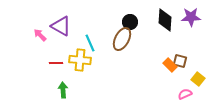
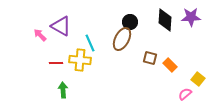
brown square: moved 30 px left, 3 px up
pink semicircle: rotated 16 degrees counterclockwise
